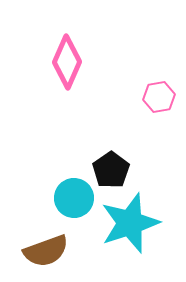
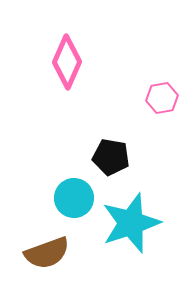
pink hexagon: moved 3 px right, 1 px down
black pentagon: moved 13 px up; rotated 27 degrees counterclockwise
cyan star: moved 1 px right
brown semicircle: moved 1 px right, 2 px down
